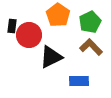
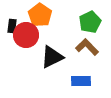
orange pentagon: moved 18 px left
red circle: moved 3 px left
brown L-shape: moved 4 px left
black triangle: moved 1 px right
blue rectangle: moved 2 px right
